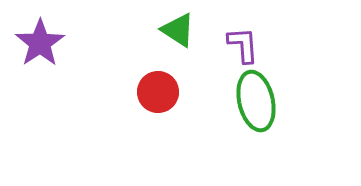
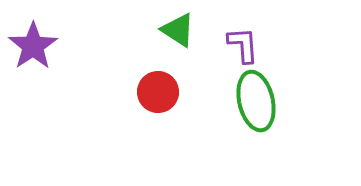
purple star: moved 7 px left, 3 px down
